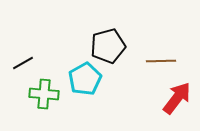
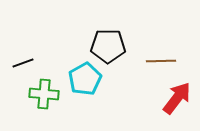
black pentagon: rotated 16 degrees clockwise
black line: rotated 10 degrees clockwise
